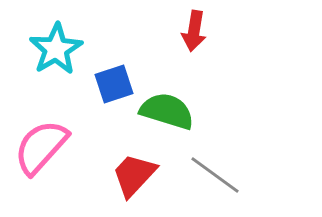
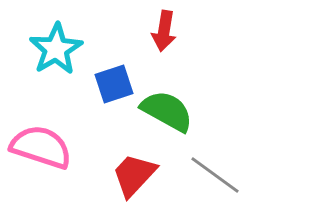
red arrow: moved 30 px left
green semicircle: rotated 12 degrees clockwise
pink semicircle: rotated 66 degrees clockwise
